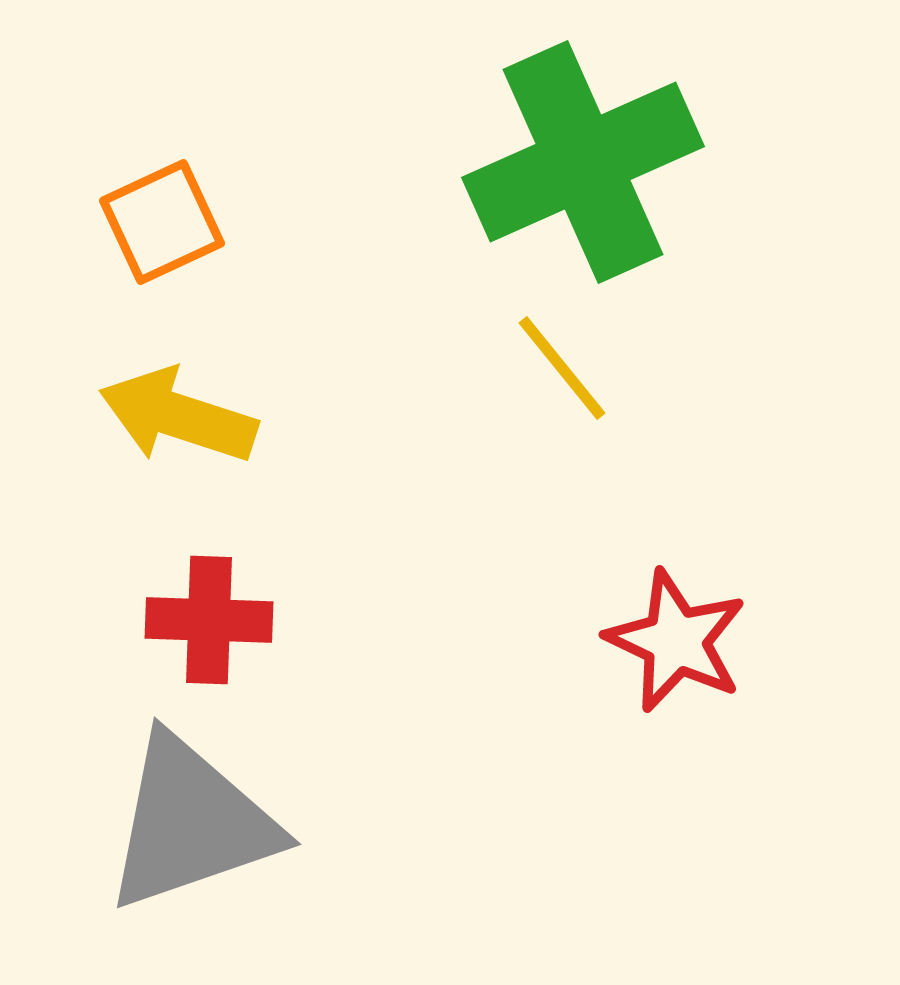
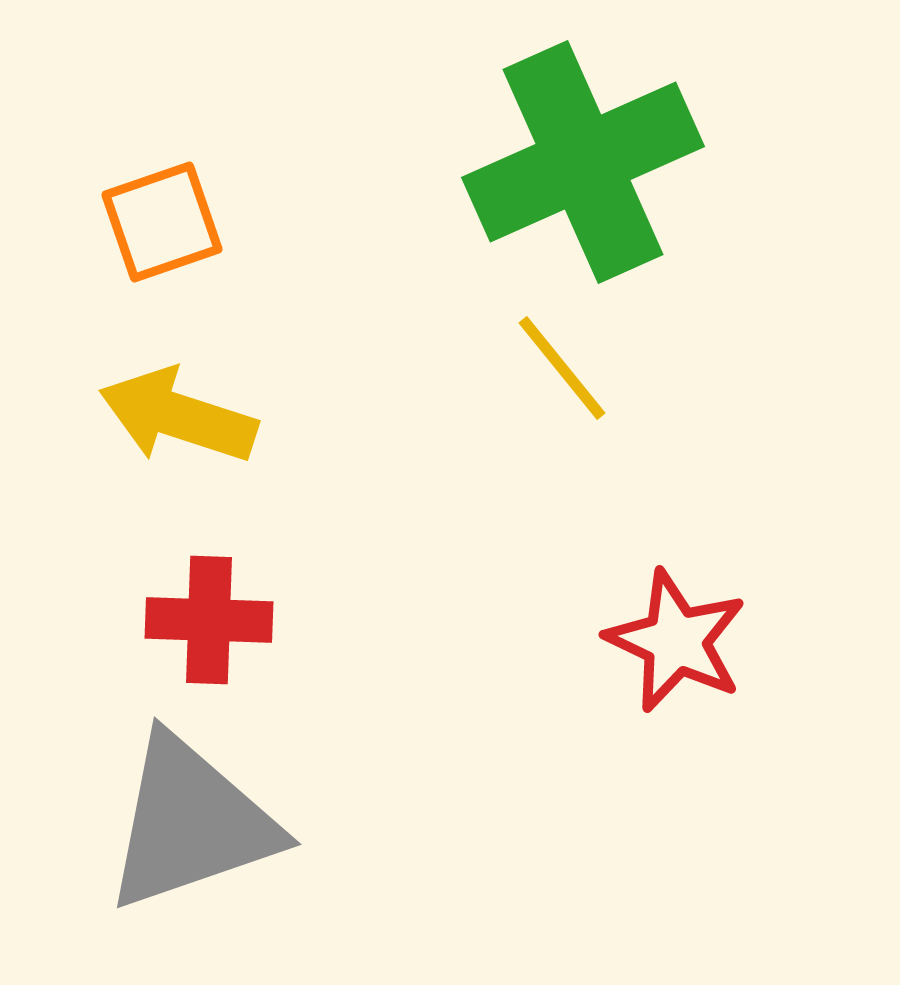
orange square: rotated 6 degrees clockwise
